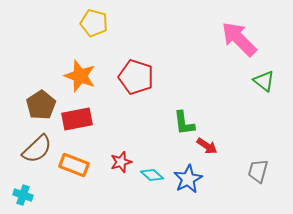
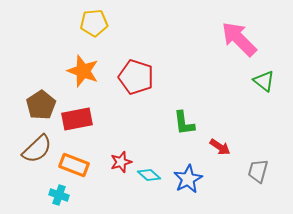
yellow pentagon: rotated 20 degrees counterclockwise
orange star: moved 3 px right, 5 px up
red arrow: moved 13 px right, 1 px down
cyan diamond: moved 3 px left
cyan cross: moved 36 px right
